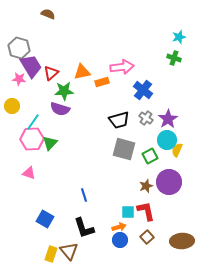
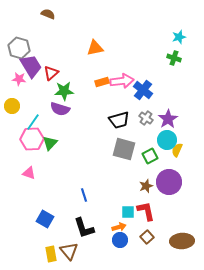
pink arrow: moved 14 px down
orange triangle: moved 13 px right, 24 px up
yellow rectangle: rotated 28 degrees counterclockwise
